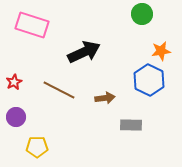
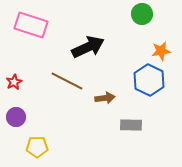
pink rectangle: moved 1 px left
black arrow: moved 4 px right, 5 px up
brown line: moved 8 px right, 9 px up
